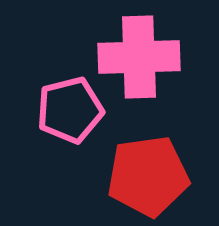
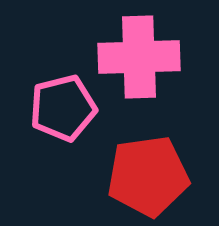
pink pentagon: moved 7 px left, 2 px up
